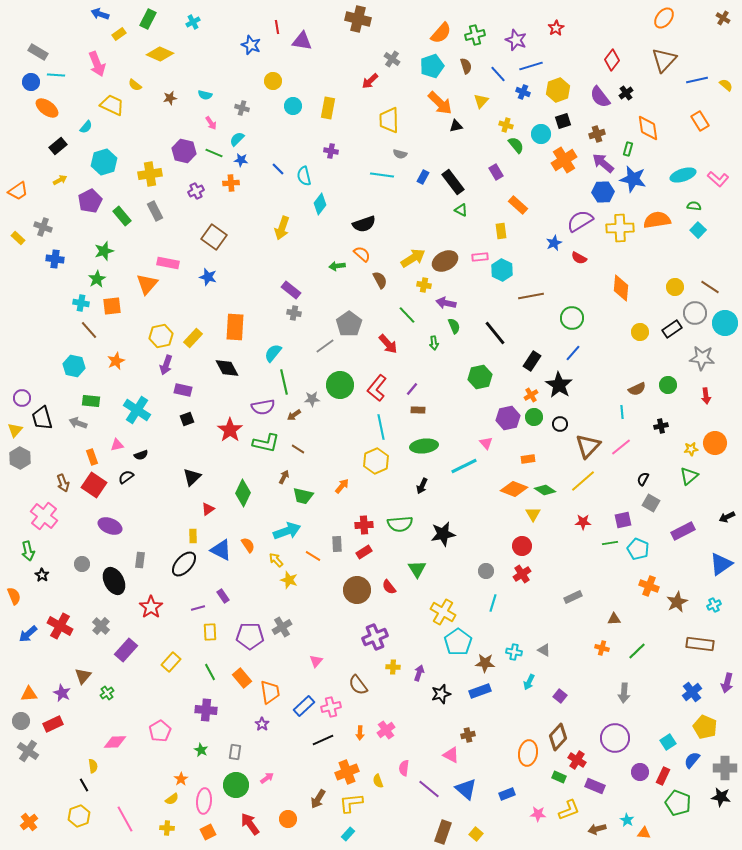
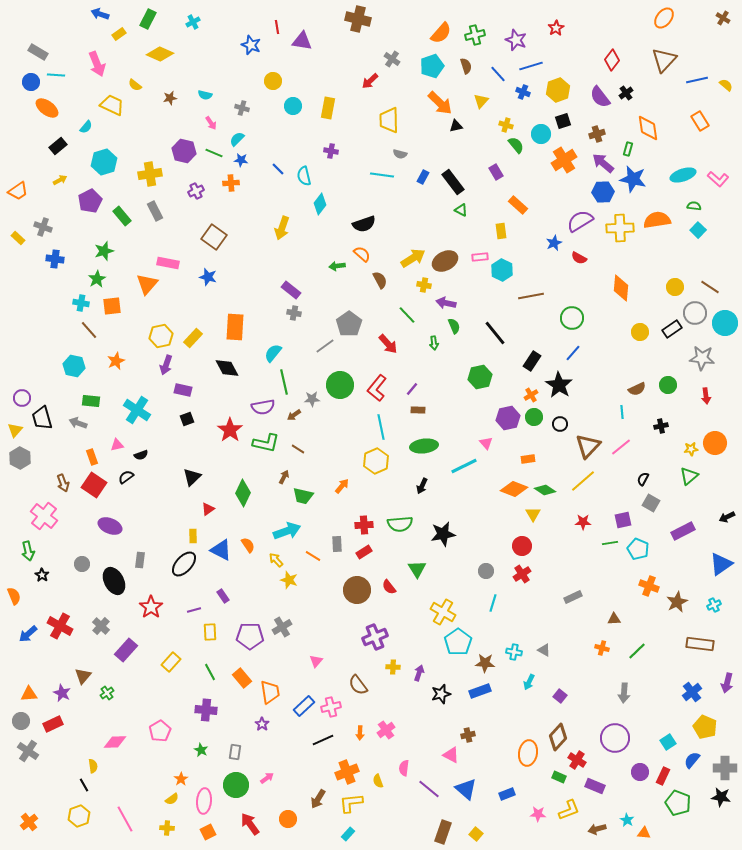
purple line at (198, 608): moved 4 px left, 2 px down
